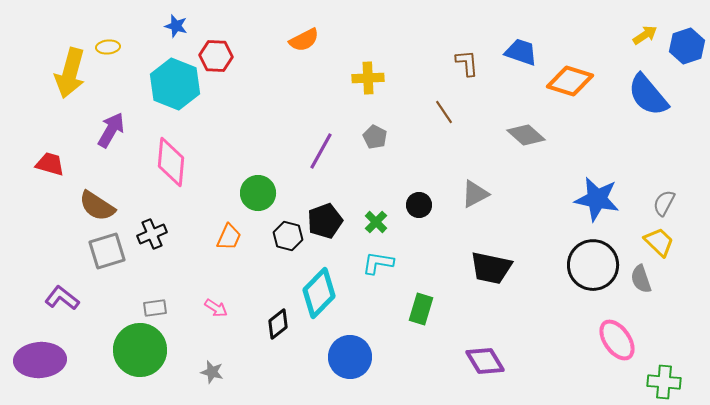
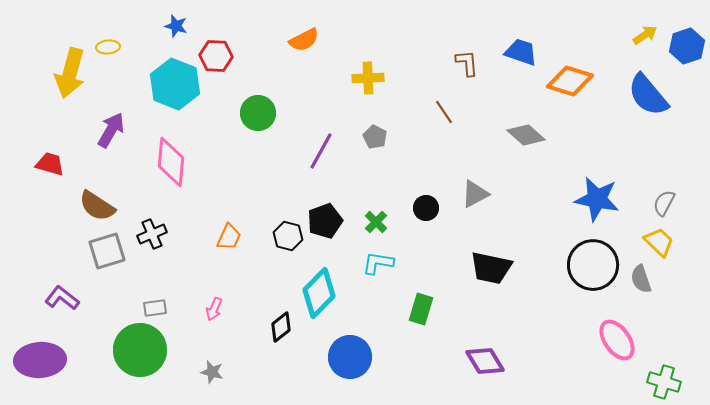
green circle at (258, 193): moved 80 px up
black circle at (419, 205): moved 7 px right, 3 px down
pink arrow at (216, 308): moved 2 px left, 1 px down; rotated 80 degrees clockwise
black diamond at (278, 324): moved 3 px right, 3 px down
green cross at (664, 382): rotated 12 degrees clockwise
